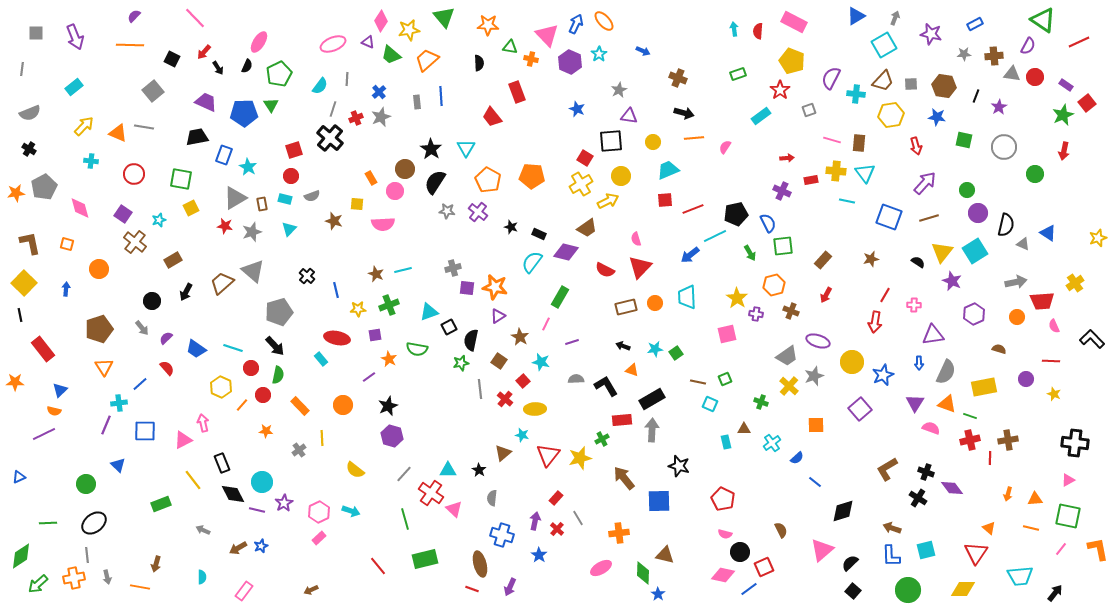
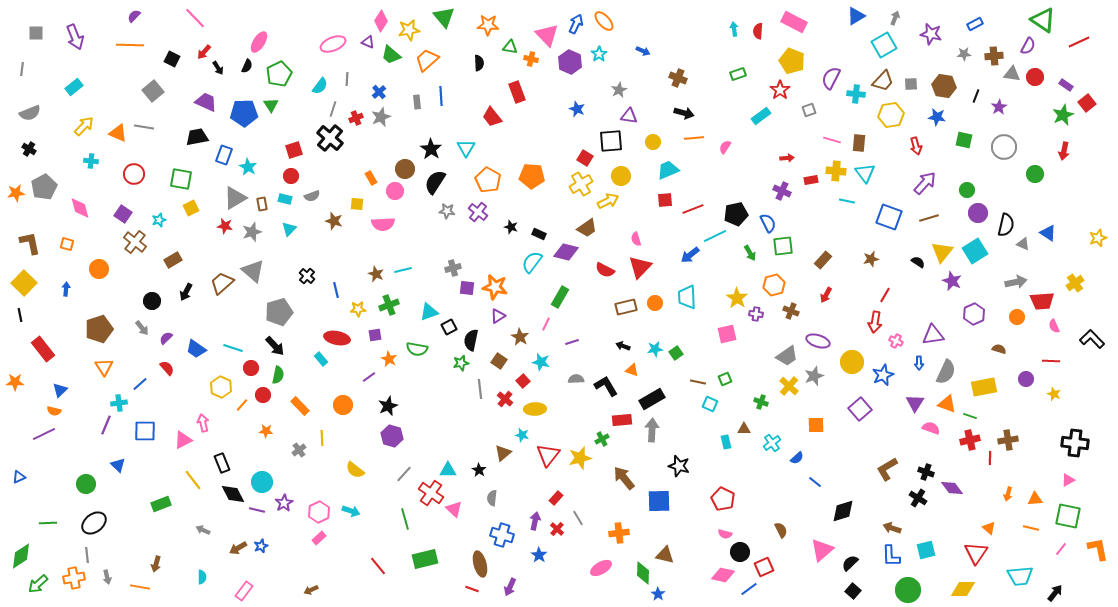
pink cross at (914, 305): moved 18 px left, 36 px down; rotated 24 degrees clockwise
